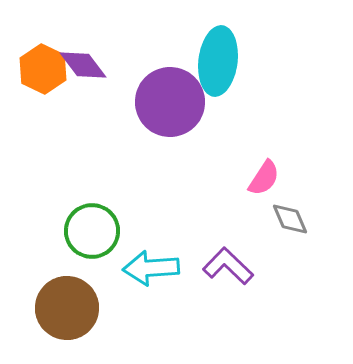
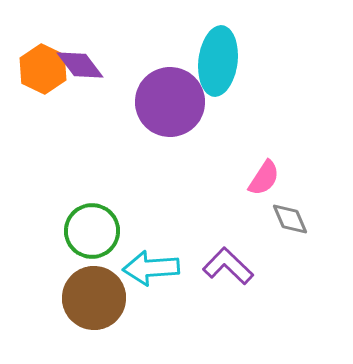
purple diamond: moved 3 px left
brown circle: moved 27 px right, 10 px up
